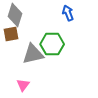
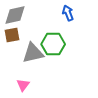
gray diamond: rotated 60 degrees clockwise
brown square: moved 1 px right, 1 px down
green hexagon: moved 1 px right
gray triangle: moved 1 px up
